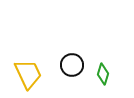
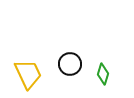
black circle: moved 2 px left, 1 px up
